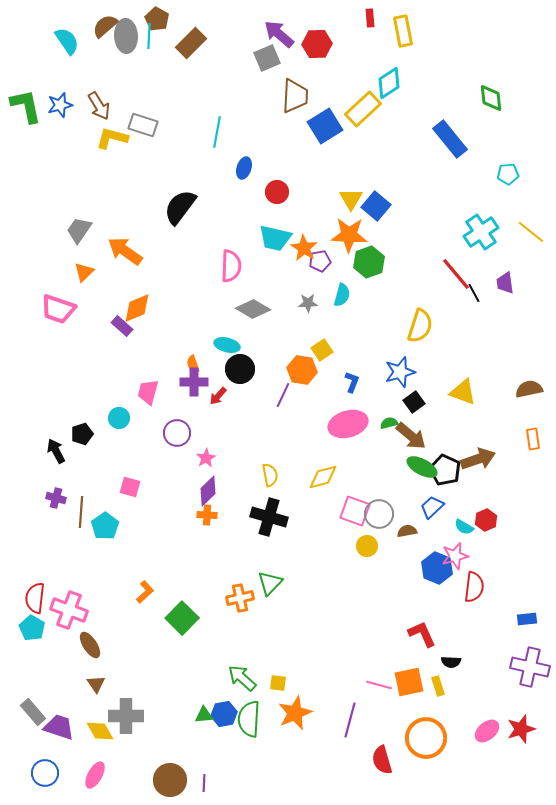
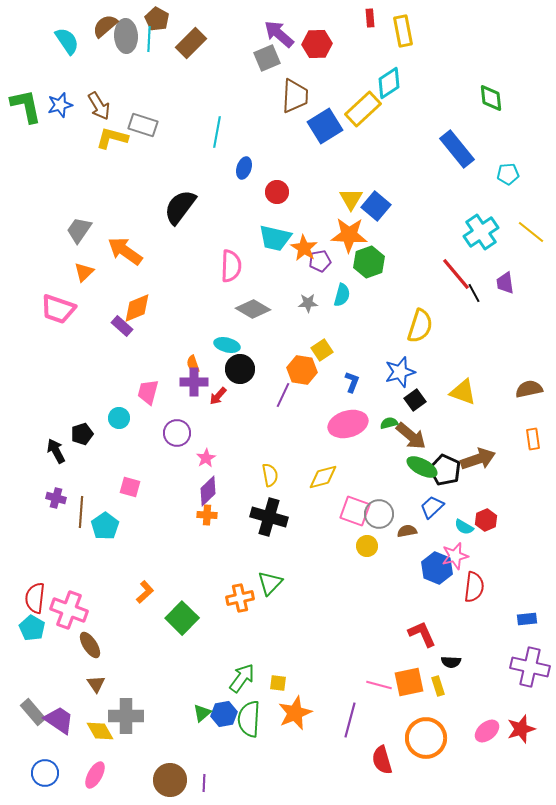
cyan line at (149, 36): moved 3 px down
blue rectangle at (450, 139): moved 7 px right, 10 px down
black square at (414, 402): moved 1 px right, 2 px up
green arrow at (242, 678): rotated 84 degrees clockwise
green triangle at (204, 715): moved 2 px left, 2 px up; rotated 36 degrees counterclockwise
purple trapezoid at (59, 727): moved 7 px up; rotated 16 degrees clockwise
